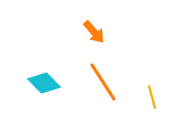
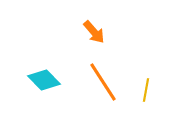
cyan diamond: moved 3 px up
yellow line: moved 6 px left, 7 px up; rotated 25 degrees clockwise
